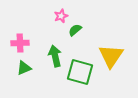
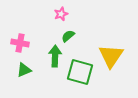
pink star: moved 2 px up
green semicircle: moved 7 px left, 6 px down
pink cross: rotated 12 degrees clockwise
green arrow: rotated 15 degrees clockwise
green triangle: moved 2 px down
